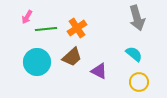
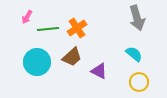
green line: moved 2 px right
